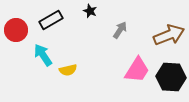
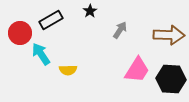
black star: rotated 16 degrees clockwise
red circle: moved 4 px right, 3 px down
brown arrow: rotated 24 degrees clockwise
cyan arrow: moved 2 px left, 1 px up
yellow semicircle: rotated 12 degrees clockwise
black hexagon: moved 2 px down
